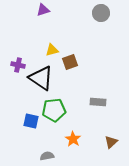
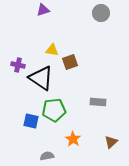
yellow triangle: rotated 24 degrees clockwise
